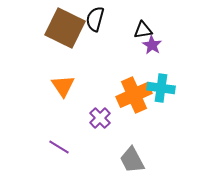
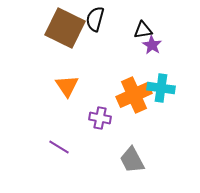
orange triangle: moved 4 px right
purple cross: rotated 35 degrees counterclockwise
